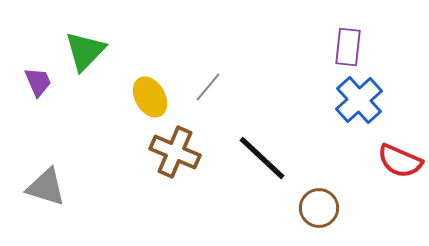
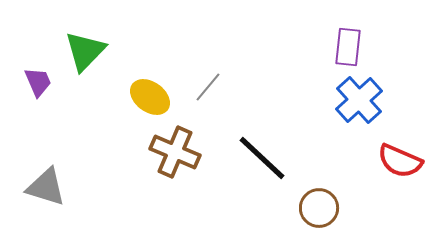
yellow ellipse: rotated 24 degrees counterclockwise
